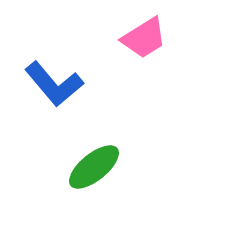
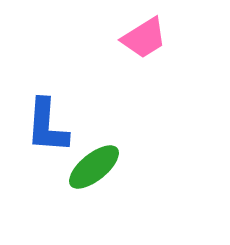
blue L-shape: moved 7 px left, 42 px down; rotated 44 degrees clockwise
